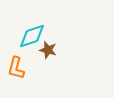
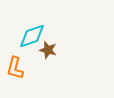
orange L-shape: moved 1 px left
